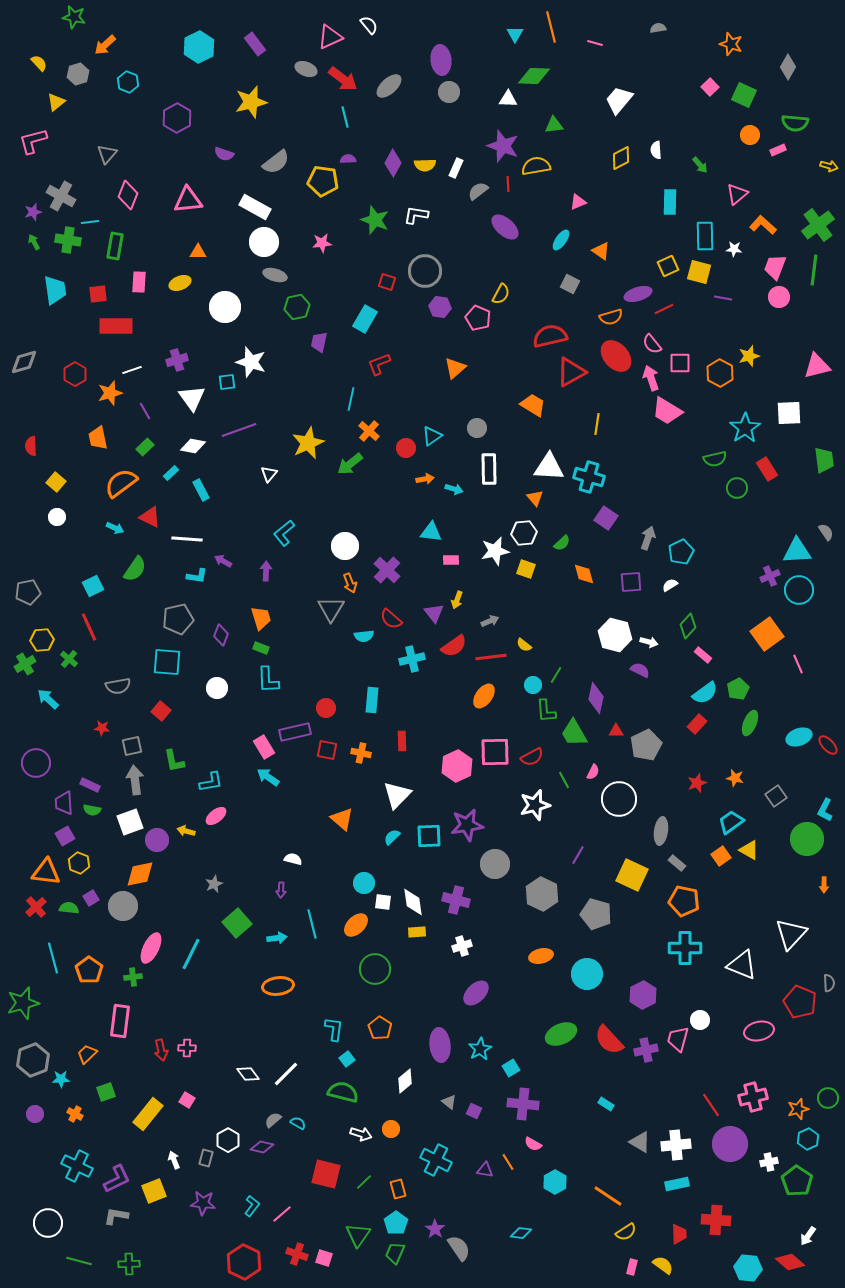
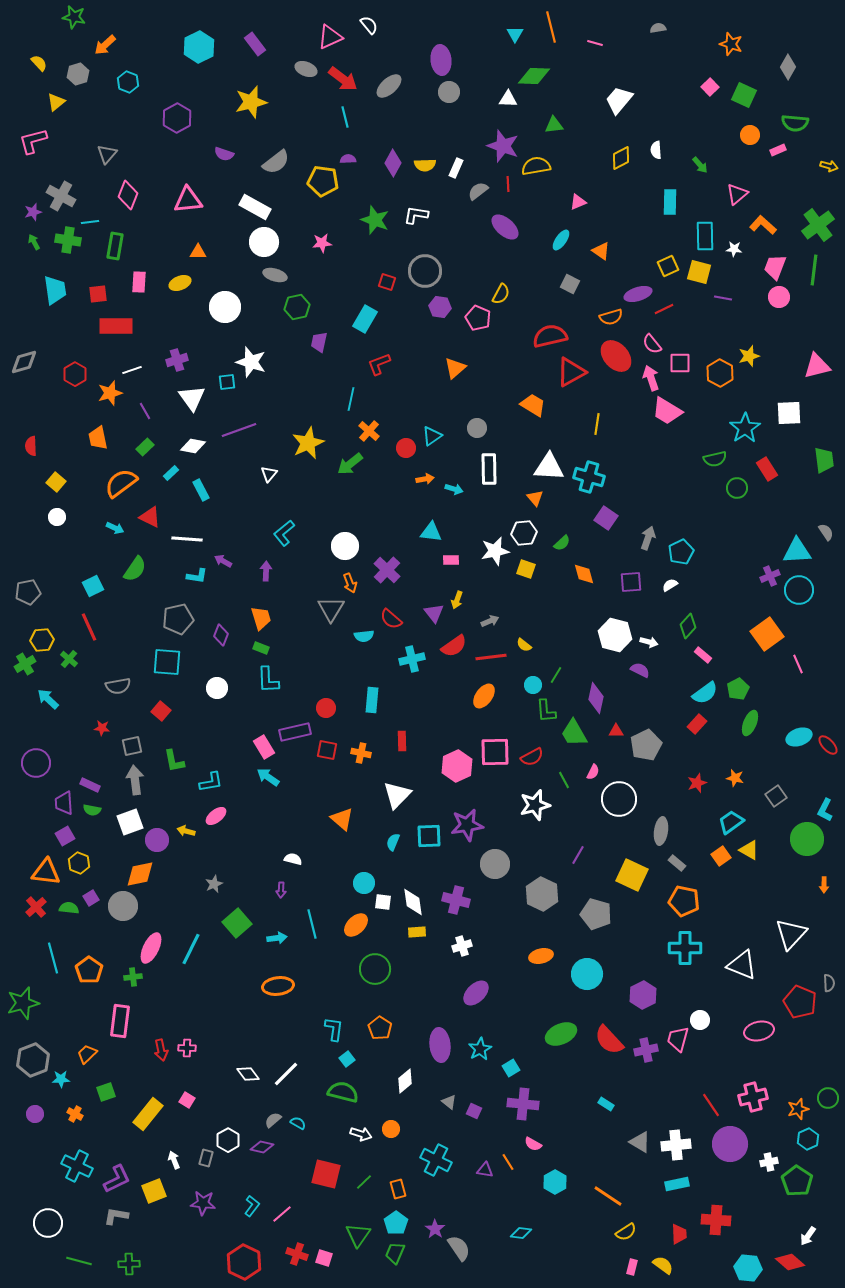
cyan semicircle at (392, 837): moved 1 px right, 5 px down; rotated 24 degrees counterclockwise
cyan line at (191, 954): moved 5 px up
